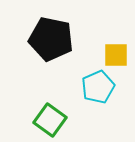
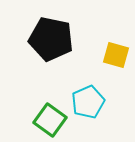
yellow square: rotated 16 degrees clockwise
cyan pentagon: moved 10 px left, 15 px down
